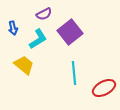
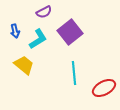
purple semicircle: moved 2 px up
blue arrow: moved 2 px right, 3 px down
